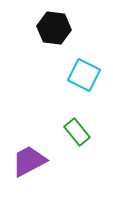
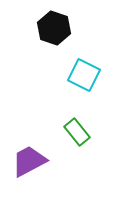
black hexagon: rotated 12 degrees clockwise
